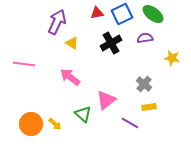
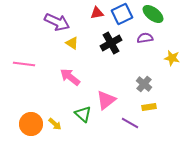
purple arrow: rotated 90 degrees clockwise
